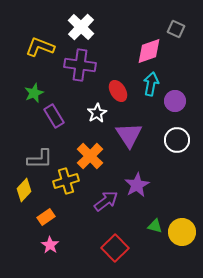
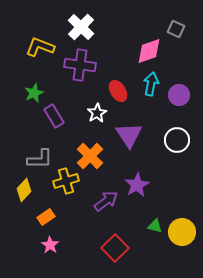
purple circle: moved 4 px right, 6 px up
